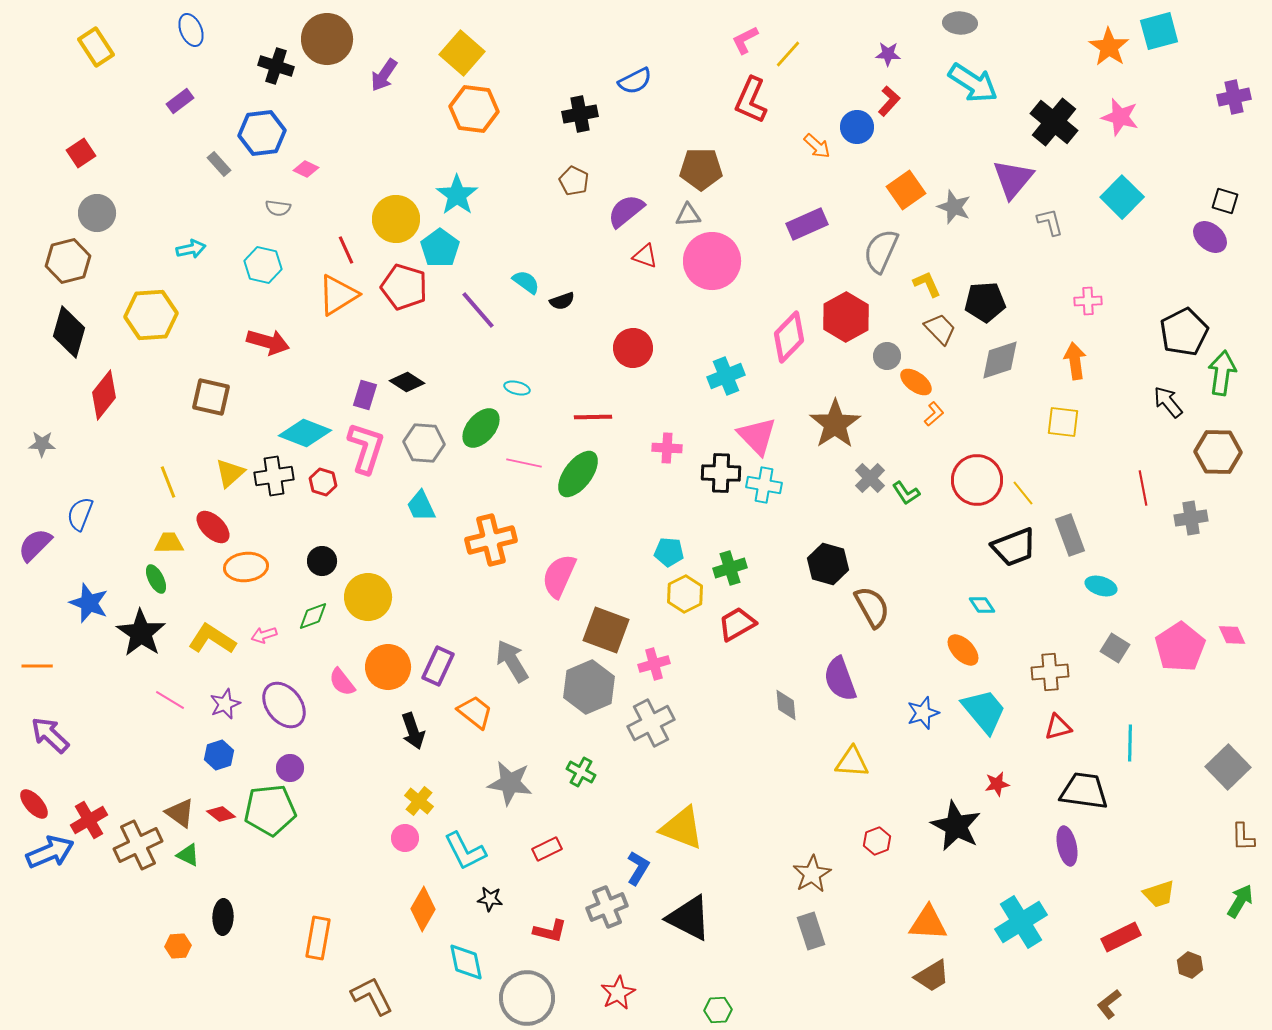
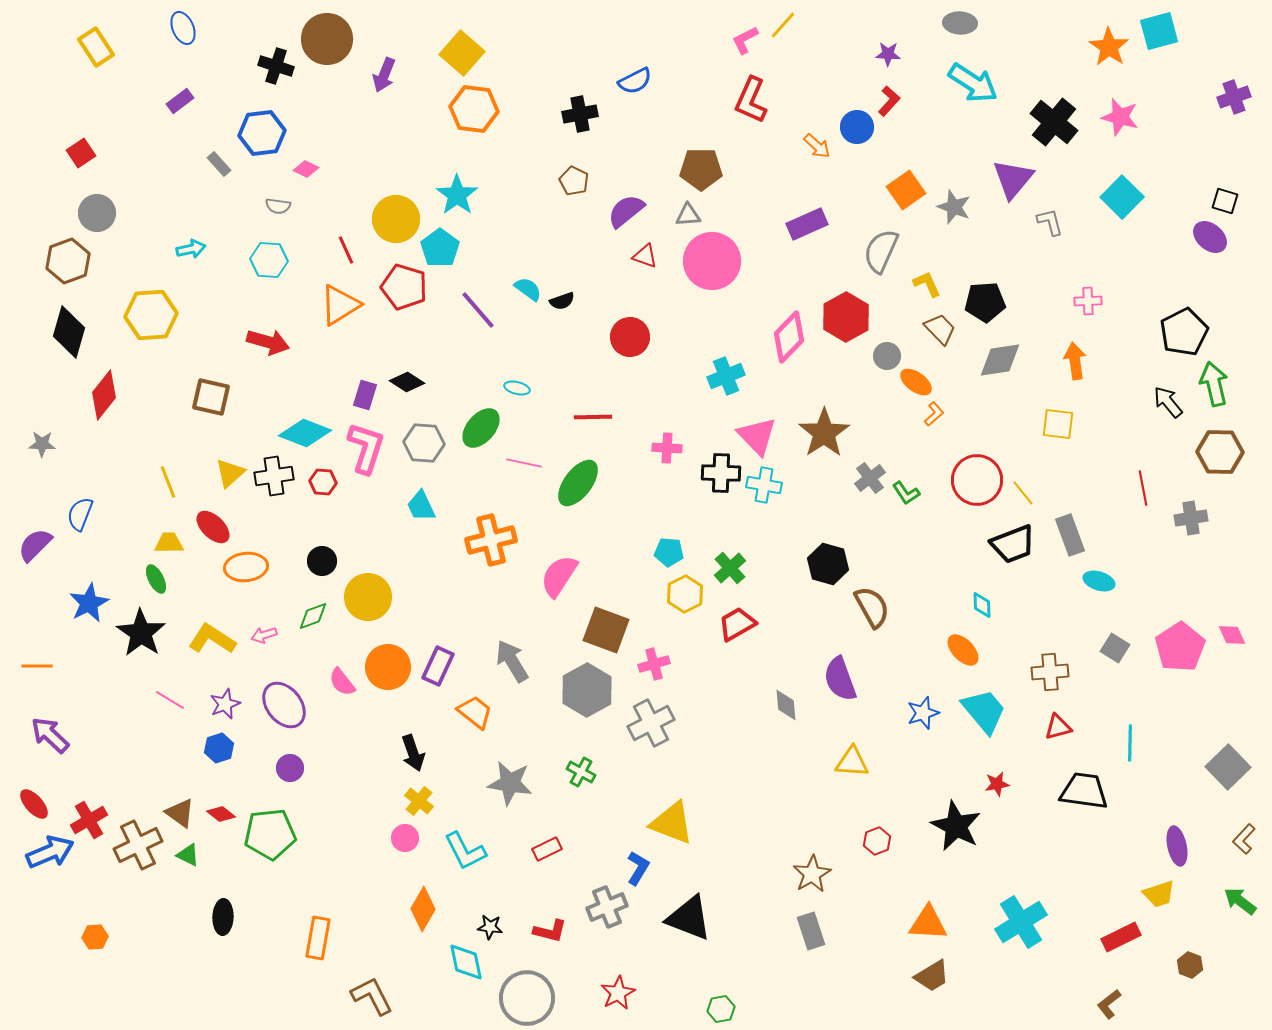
blue ellipse at (191, 30): moved 8 px left, 2 px up
yellow line at (788, 54): moved 5 px left, 29 px up
purple arrow at (384, 75): rotated 12 degrees counterclockwise
purple cross at (1234, 97): rotated 8 degrees counterclockwise
gray semicircle at (278, 208): moved 2 px up
brown hexagon at (68, 261): rotated 6 degrees counterclockwise
cyan hexagon at (263, 265): moved 6 px right, 5 px up; rotated 9 degrees counterclockwise
cyan semicircle at (526, 282): moved 2 px right, 7 px down
orange triangle at (338, 295): moved 2 px right, 10 px down
red circle at (633, 348): moved 3 px left, 11 px up
gray diamond at (1000, 360): rotated 9 degrees clockwise
green arrow at (1222, 373): moved 8 px left, 11 px down; rotated 21 degrees counterclockwise
yellow square at (1063, 422): moved 5 px left, 2 px down
brown star at (835, 424): moved 11 px left, 9 px down
brown hexagon at (1218, 452): moved 2 px right
green ellipse at (578, 474): moved 9 px down
gray cross at (870, 478): rotated 8 degrees clockwise
red hexagon at (323, 482): rotated 12 degrees counterclockwise
black trapezoid at (1014, 547): moved 1 px left, 3 px up
green cross at (730, 568): rotated 24 degrees counterclockwise
pink semicircle at (559, 576): rotated 9 degrees clockwise
cyan ellipse at (1101, 586): moved 2 px left, 5 px up
blue star at (89, 603): rotated 24 degrees clockwise
cyan diamond at (982, 605): rotated 32 degrees clockwise
gray hexagon at (589, 687): moved 2 px left, 3 px down; rotated 6 degrees counterclockwise
black arrow at (413, 731): moved 22 px down
blue hexagon at (219, 755): moved 7 px up
green pentagon at (270, 810): moved 24 px down
yellow triangle at (682, 828): moved 10 px left, 5 px up
brown L-shape at (1243, 837): moved 1 px right, 2 px down; rotated 44 degrees clockwise
purple ellipse at (1067, 846): moved 110 px right
black star at (490, 899): moved 28 px down
green arrow at (1240, 901): rotated 84 degrees counterclockwise
black triangle at (689, 918): rotated 6 degrees counterclockwise
orange hexagon at (178, 946): moved 83 px left, 9 px up
green hexagon at (718, 1010): moved 3 px right, 1 px up; rotated 8 degrees counterclockwise
